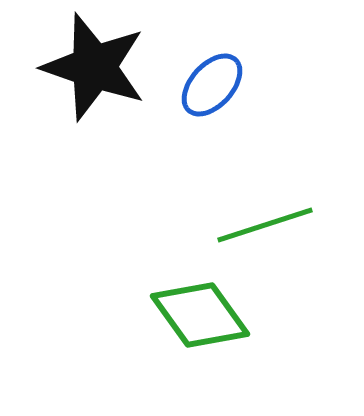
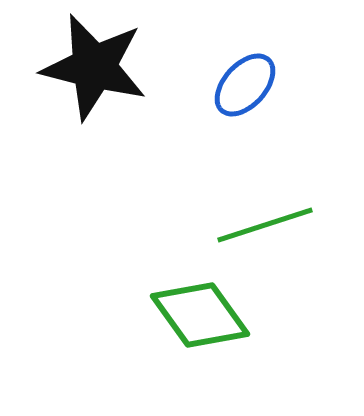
black star: rotated 5 degrees counterclockwise
blue ellipse: moved 33 px right
